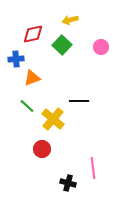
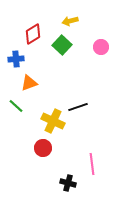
yellow arrow: moved 1 px down
red diamond: rotated 20 degrees counterclockwise
orange triangle: moved 3 px left, 5 px down
black line: moved 1 px left, 6 px down; rotated 18 degrees counterclockwise
green line: moved 11 px left
yellow cross: moved 2 px down; rotated 15 degrees counterclockwise
red circle: moved 1 px right, 1 px up
pink line: moved 1 px left, 4 px up
